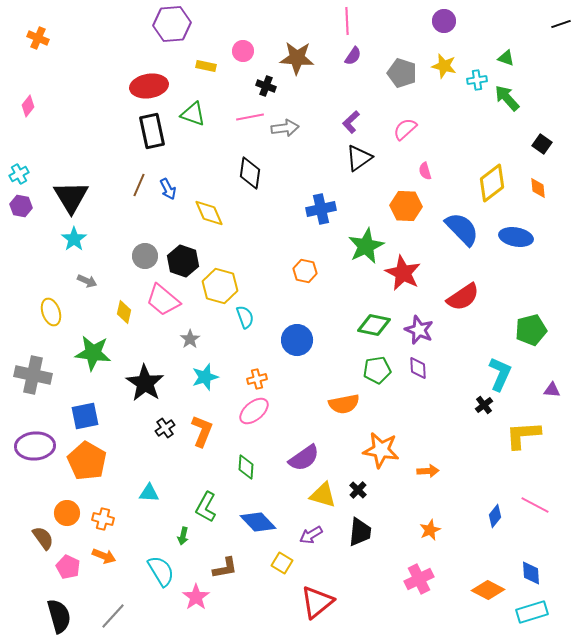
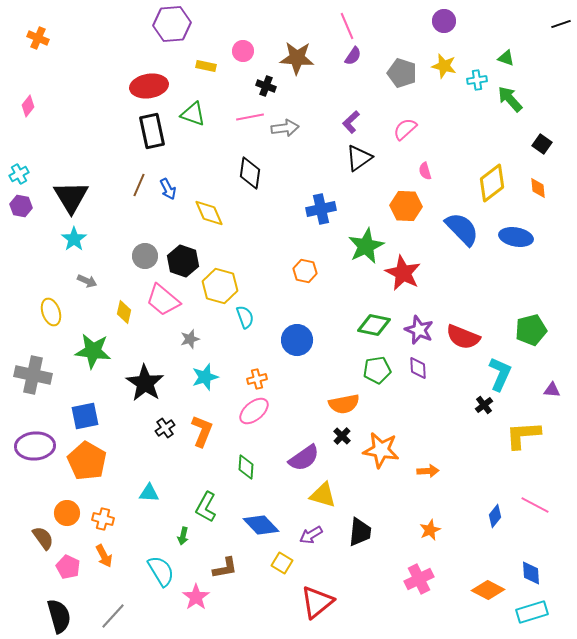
pink line at (347, 21): moved 5 px down; rotated 20 degrees counterclockwise
green arrow at (507, 98): moved 3 px right, 1 px down
red semicircle at (463, 297): moved 40 px down; rotated 56 degrees clockwise
gray star at (190, 339): rotated 18 degrees clockwise
green star at (93, 353): moved 2 px up
black cross at (358, 490): moved 16 px left, 54 px up
blue diamond at (258, 522): moved 3 px right, 3 px down
orange arrow at (104, 556): rotated 40 degrees clockwise
